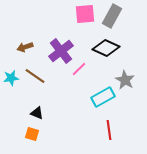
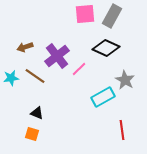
purple cross: moved 4 px left, 5 px down
red line: moved 13 px right
